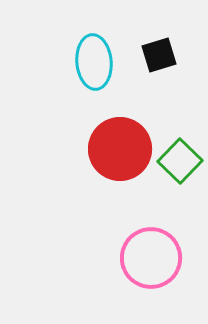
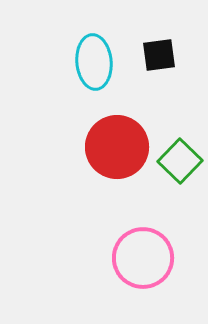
black square: rotated 9 degrees clockwise
red circle: moved 3 px left, 2 px up
pink circle: moved 8 px left
